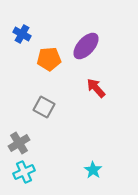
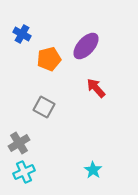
orange pentagon: rotated 10 degrees counterclockwise
